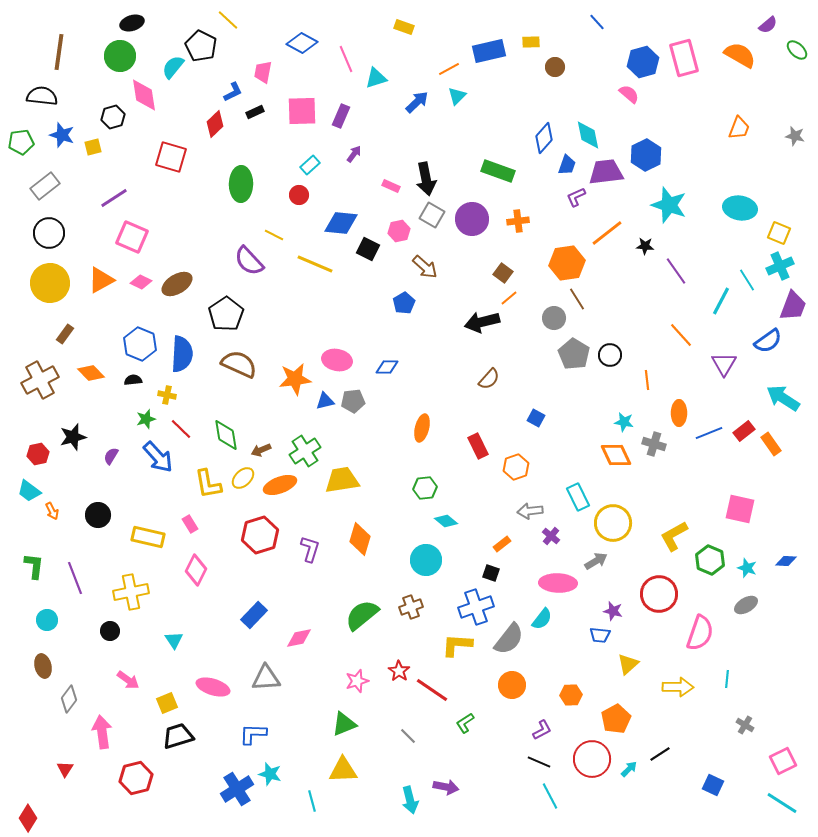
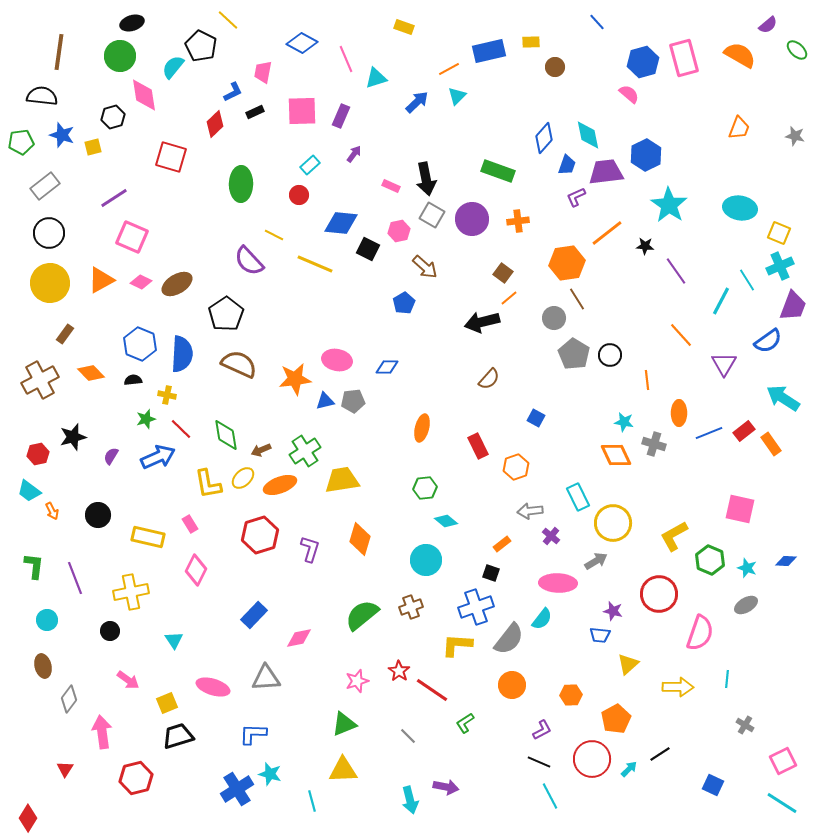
cyan star at (669, 205): rotated 15 degrees clockwise
blue arrow at (158, 457): rotated 72 degrees counterclockwise
